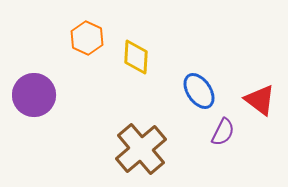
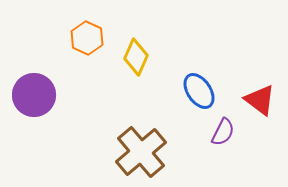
yellow diamond: rotated 21 degrees clockwise
brown cross: moved 3 px down
